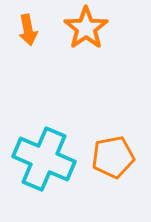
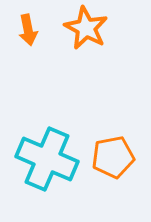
orange star: rotated 9 degrees counterclockwise
cyan cross: moved 3 px right
